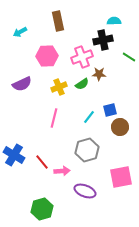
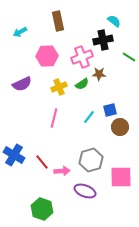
cyan semicircle: rotated 40 degrees clockwise
gray hexagon: moved 4 px right, 10 px down
pink square: rotated 10 degrees clockwise
green hexagon: rotated 25 degrees counterclockwise
